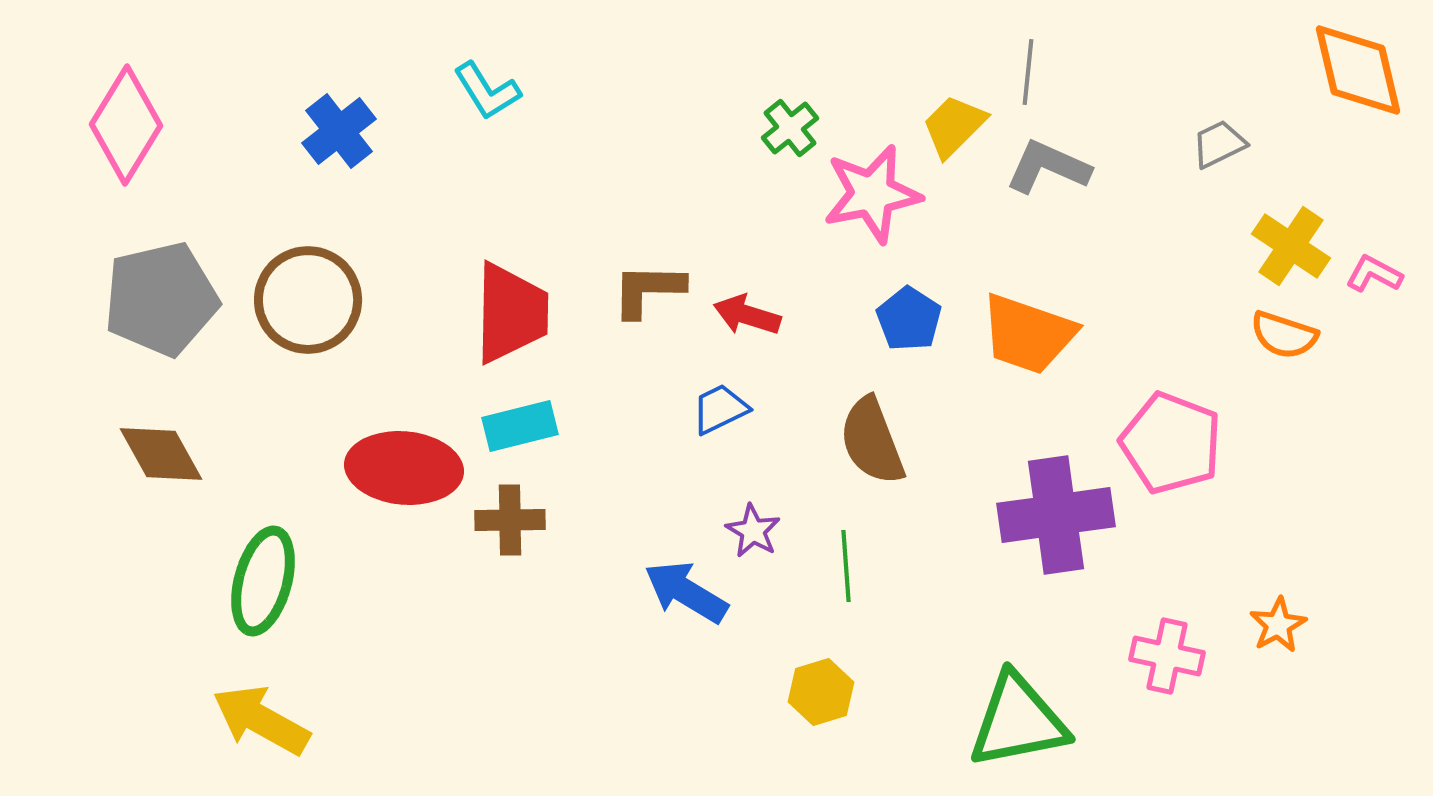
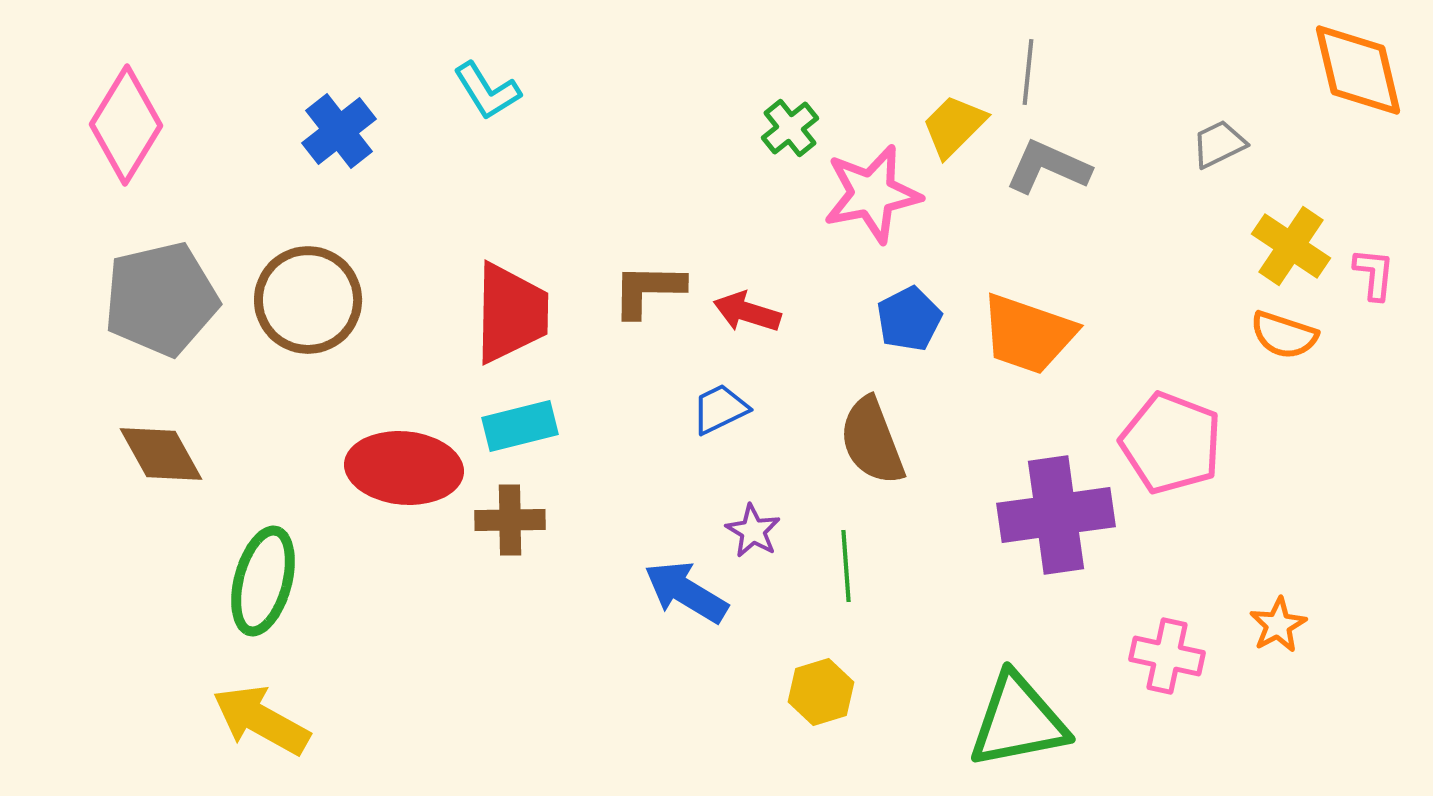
pink L-shape: rotated 68 degrees clockwise
red arrow: moved 3 px up
blue pentagon: rotated 12 degrees clockwise
